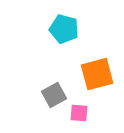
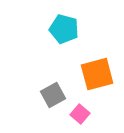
gray square: moved 1 px left
pink square: moved 1 px right, 1 px down; rotated 36 degrees clockwise
